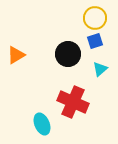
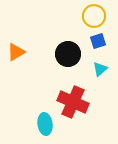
yellow circle: moved 1 px left, 2 px up
blue square: moved 3 px right
orange triangle: moved 3 px up
cyan ellipse: moved 3 px right; rotated 15 degrees clockwise
